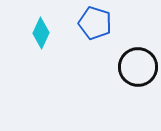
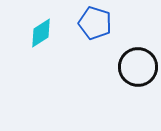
cyan diamond: rotated 32 degrees clockwise
